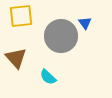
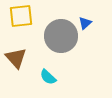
blue triangle: rotated 24 degrees clockwise
